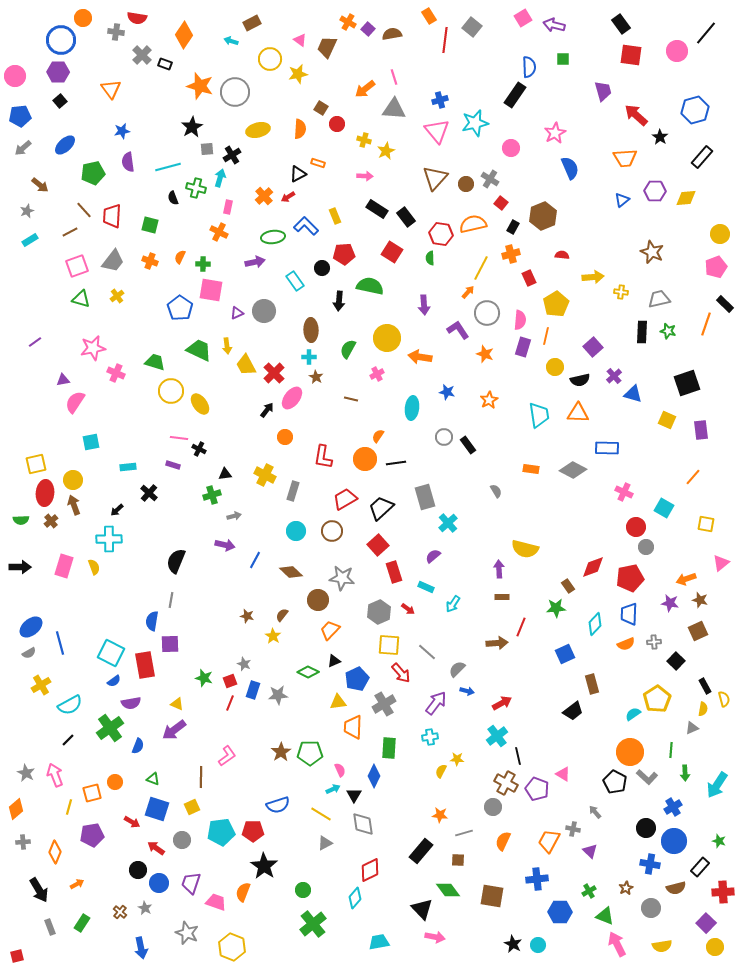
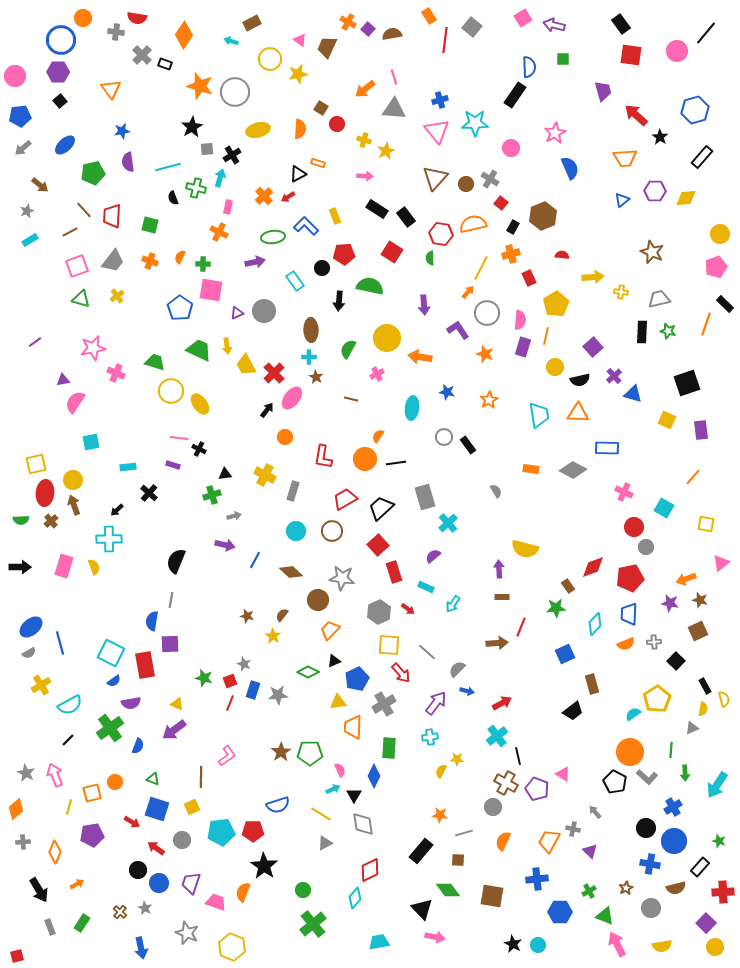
cyan star at (475, 123): rotated 12 degrees clockwise
red circle at (636, 527): moved 2 px left
